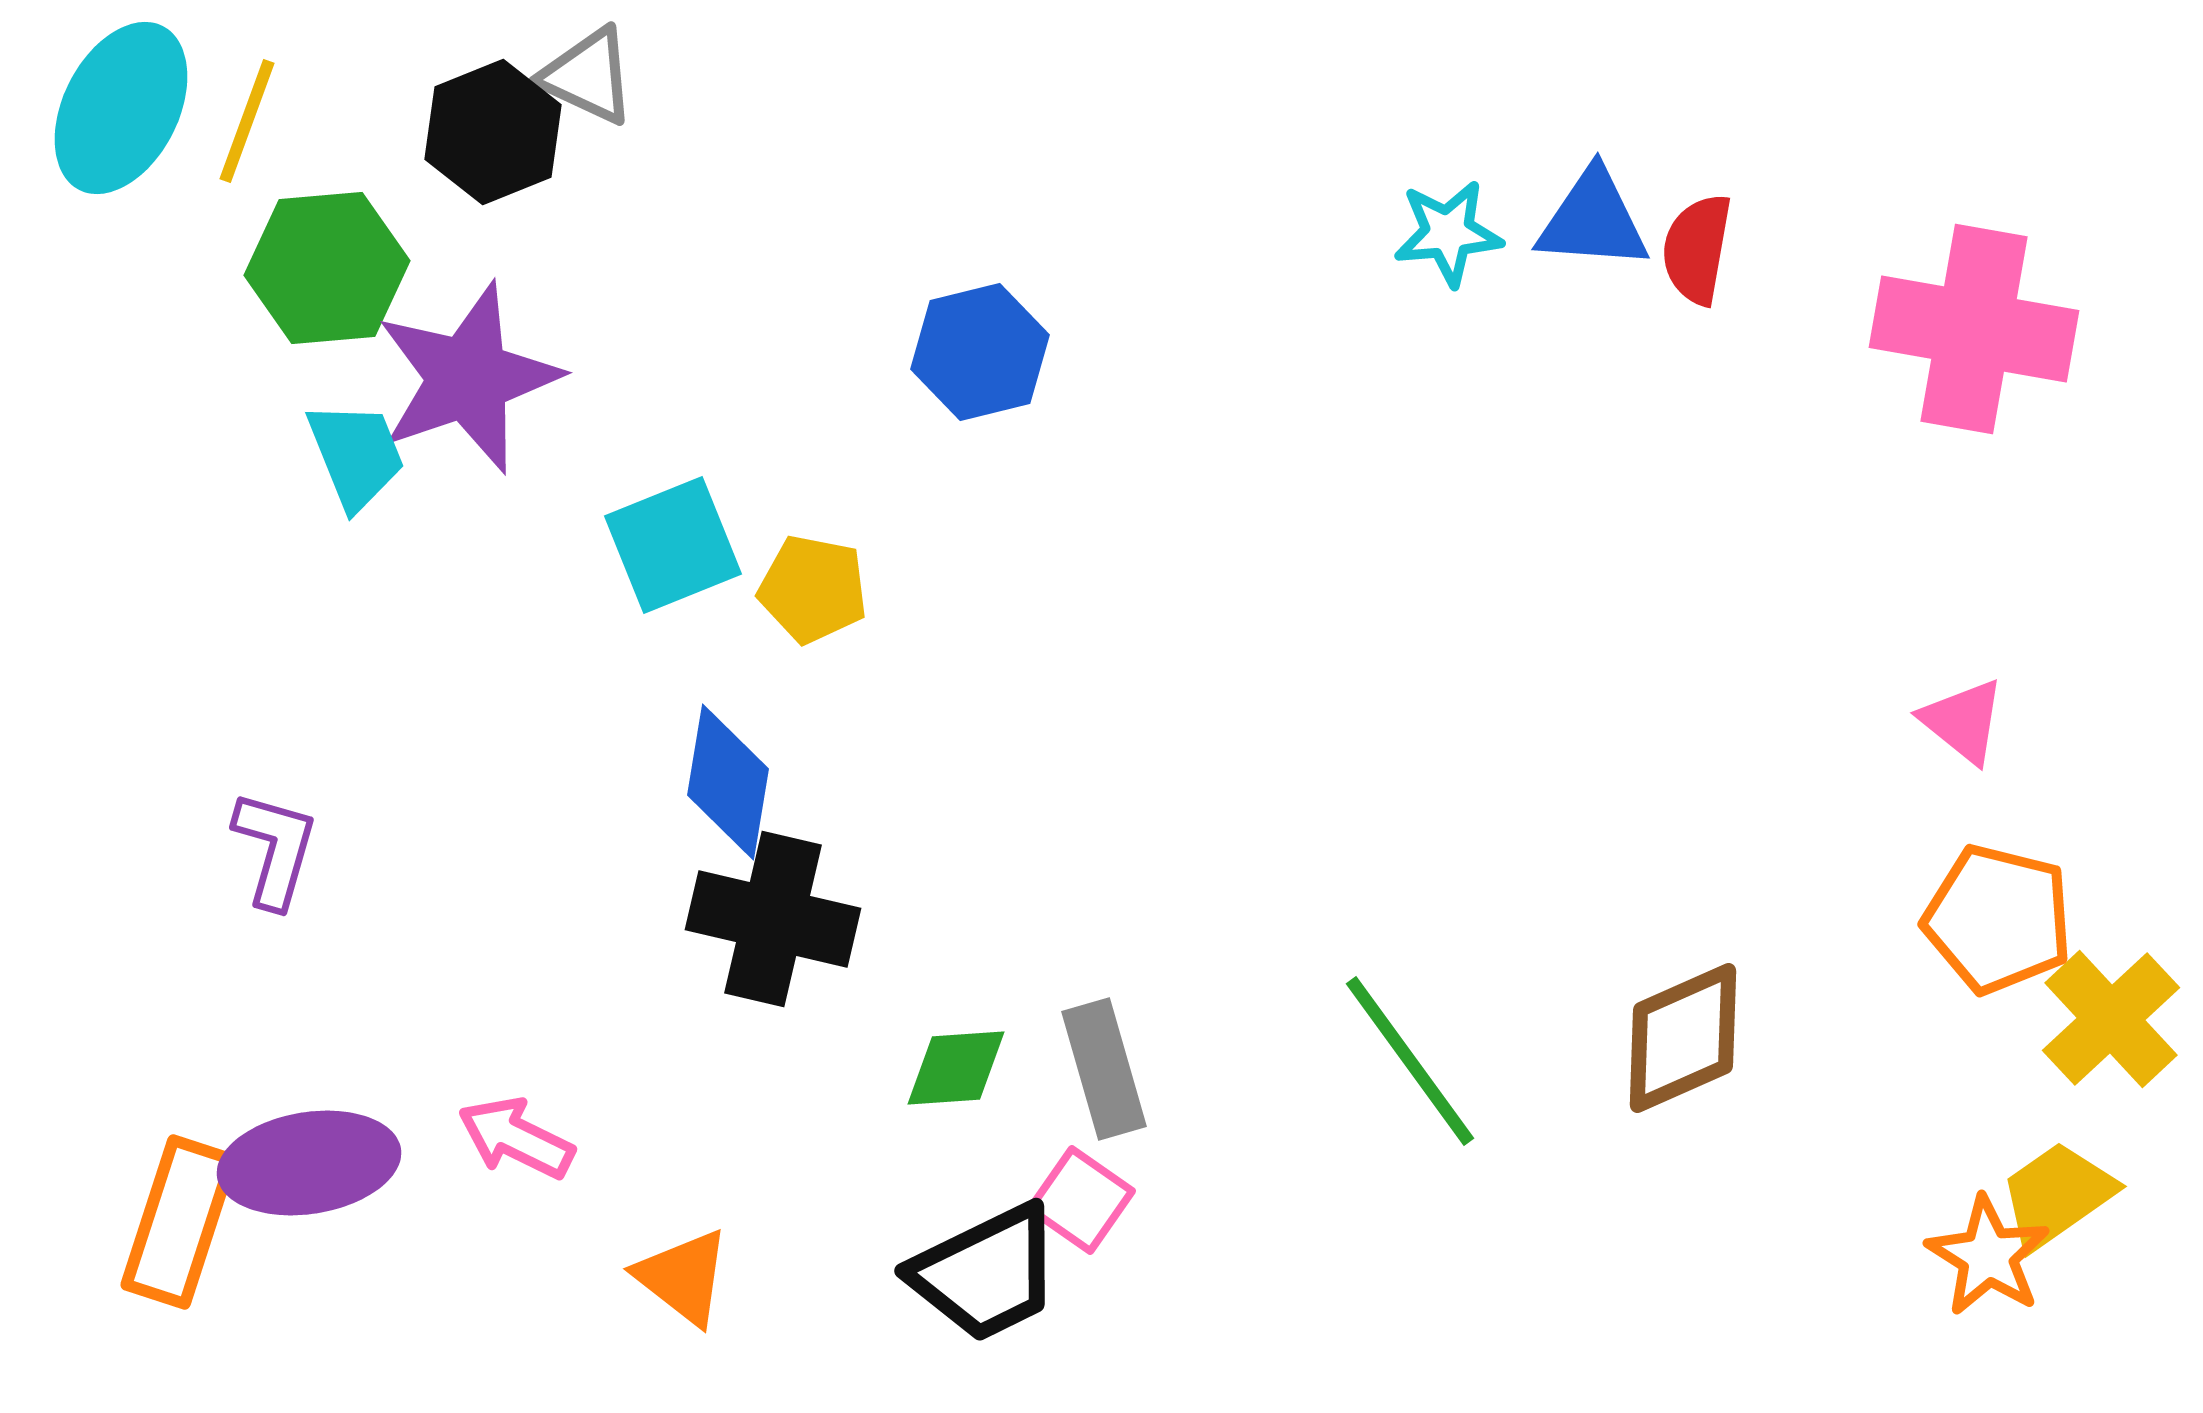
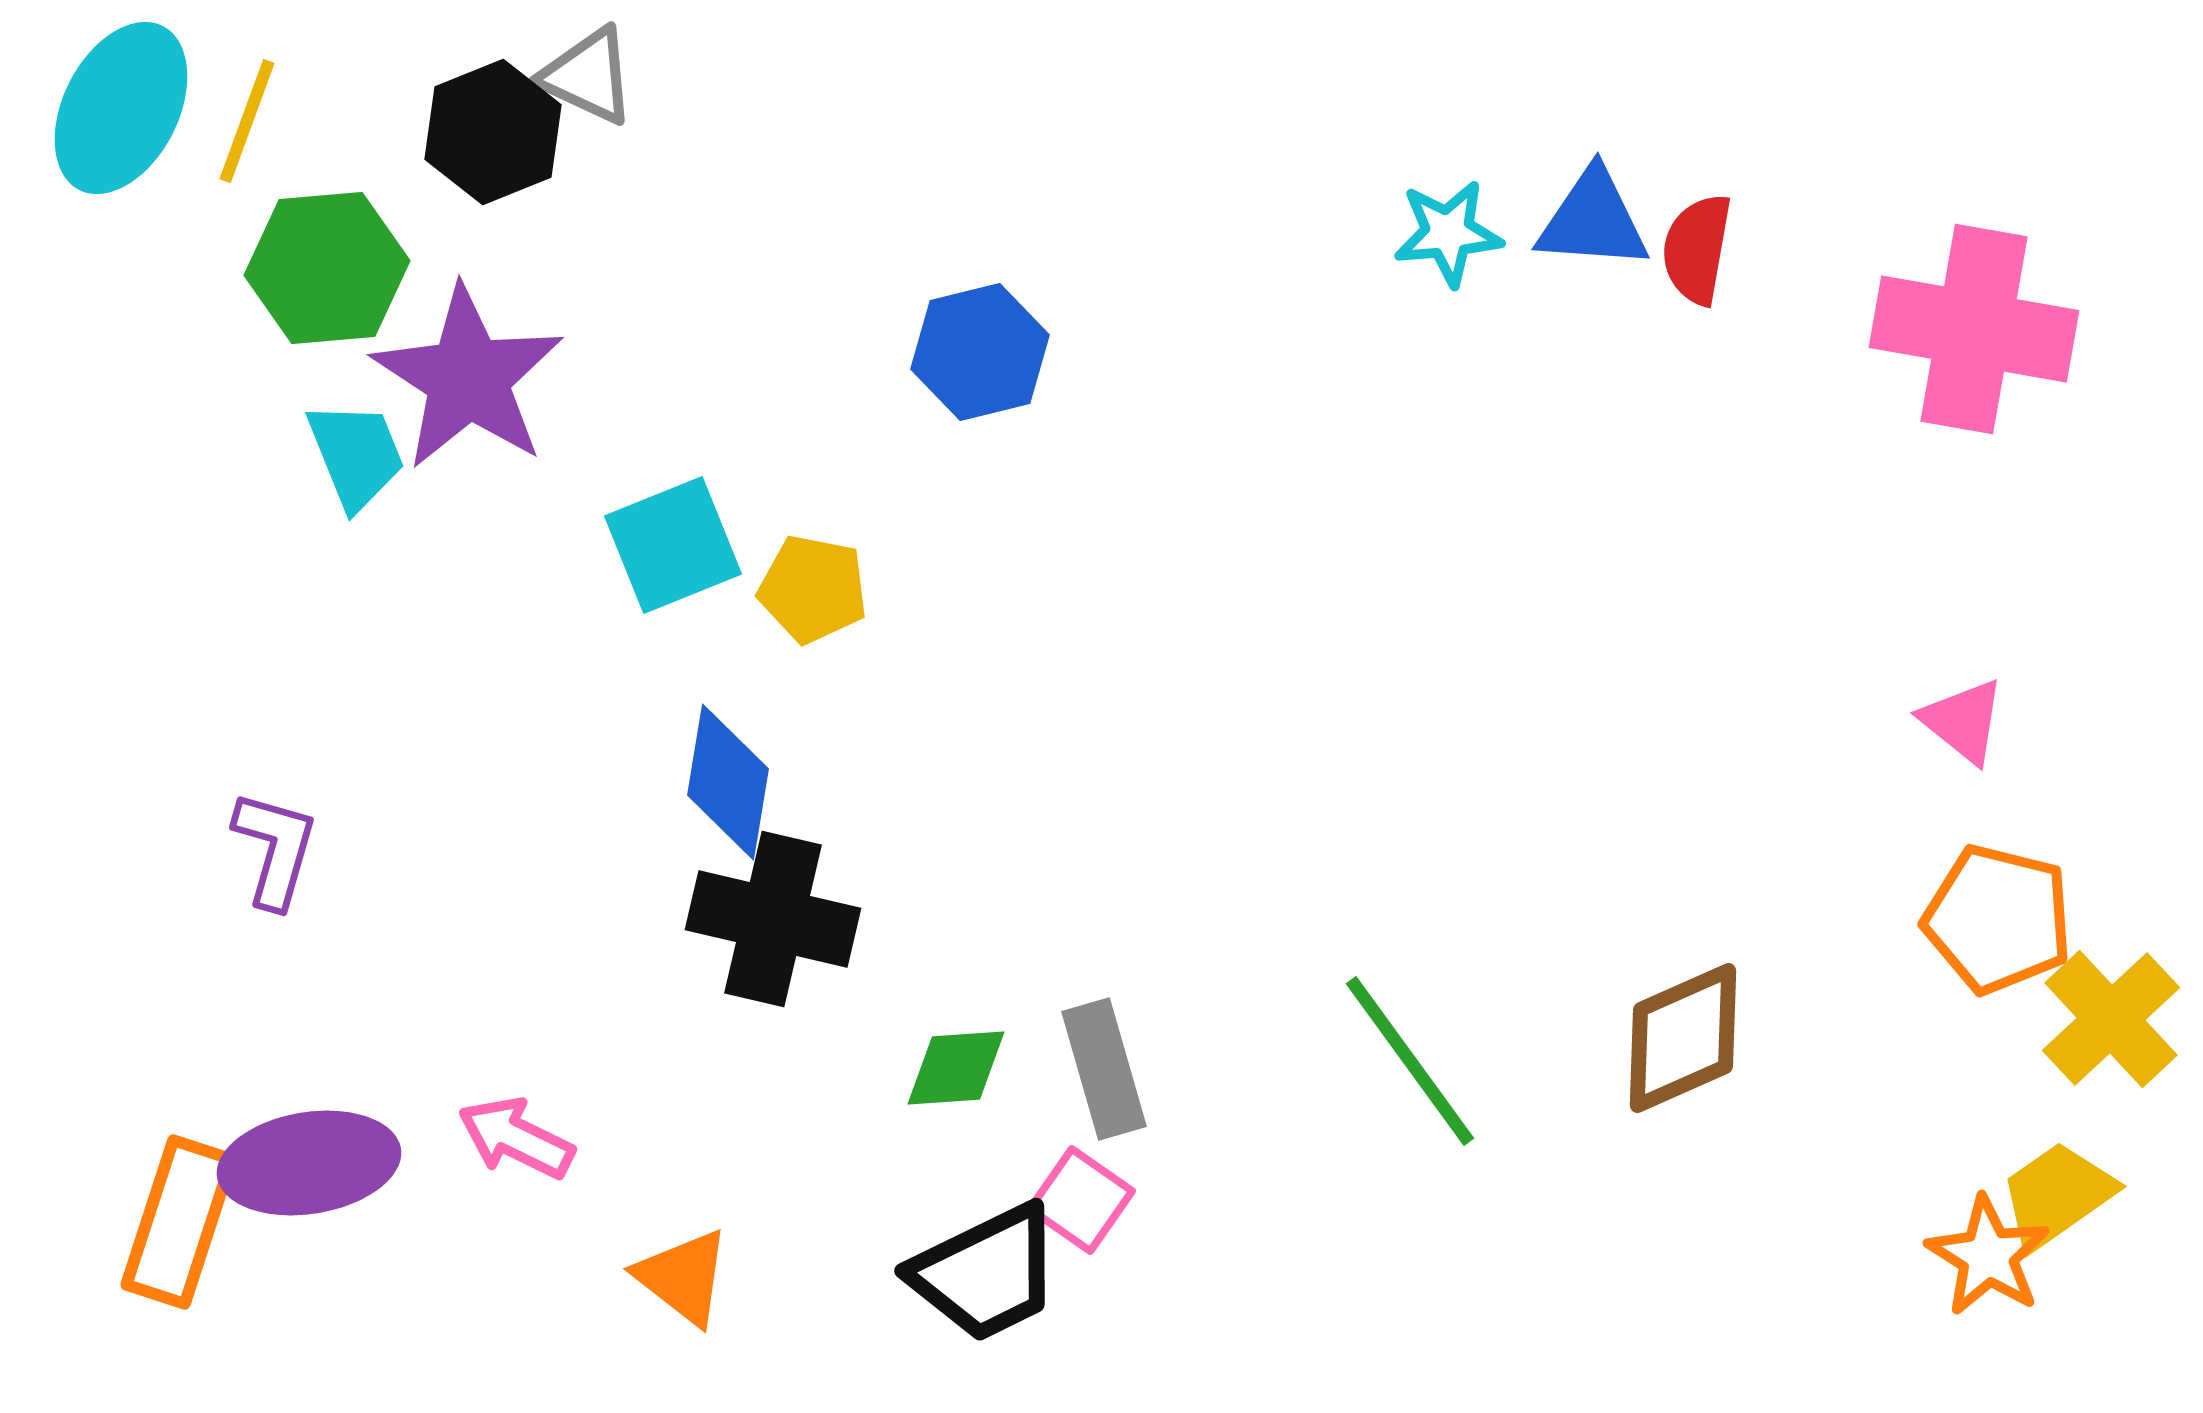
purple star: rotated 20 degrees counterclockwise
